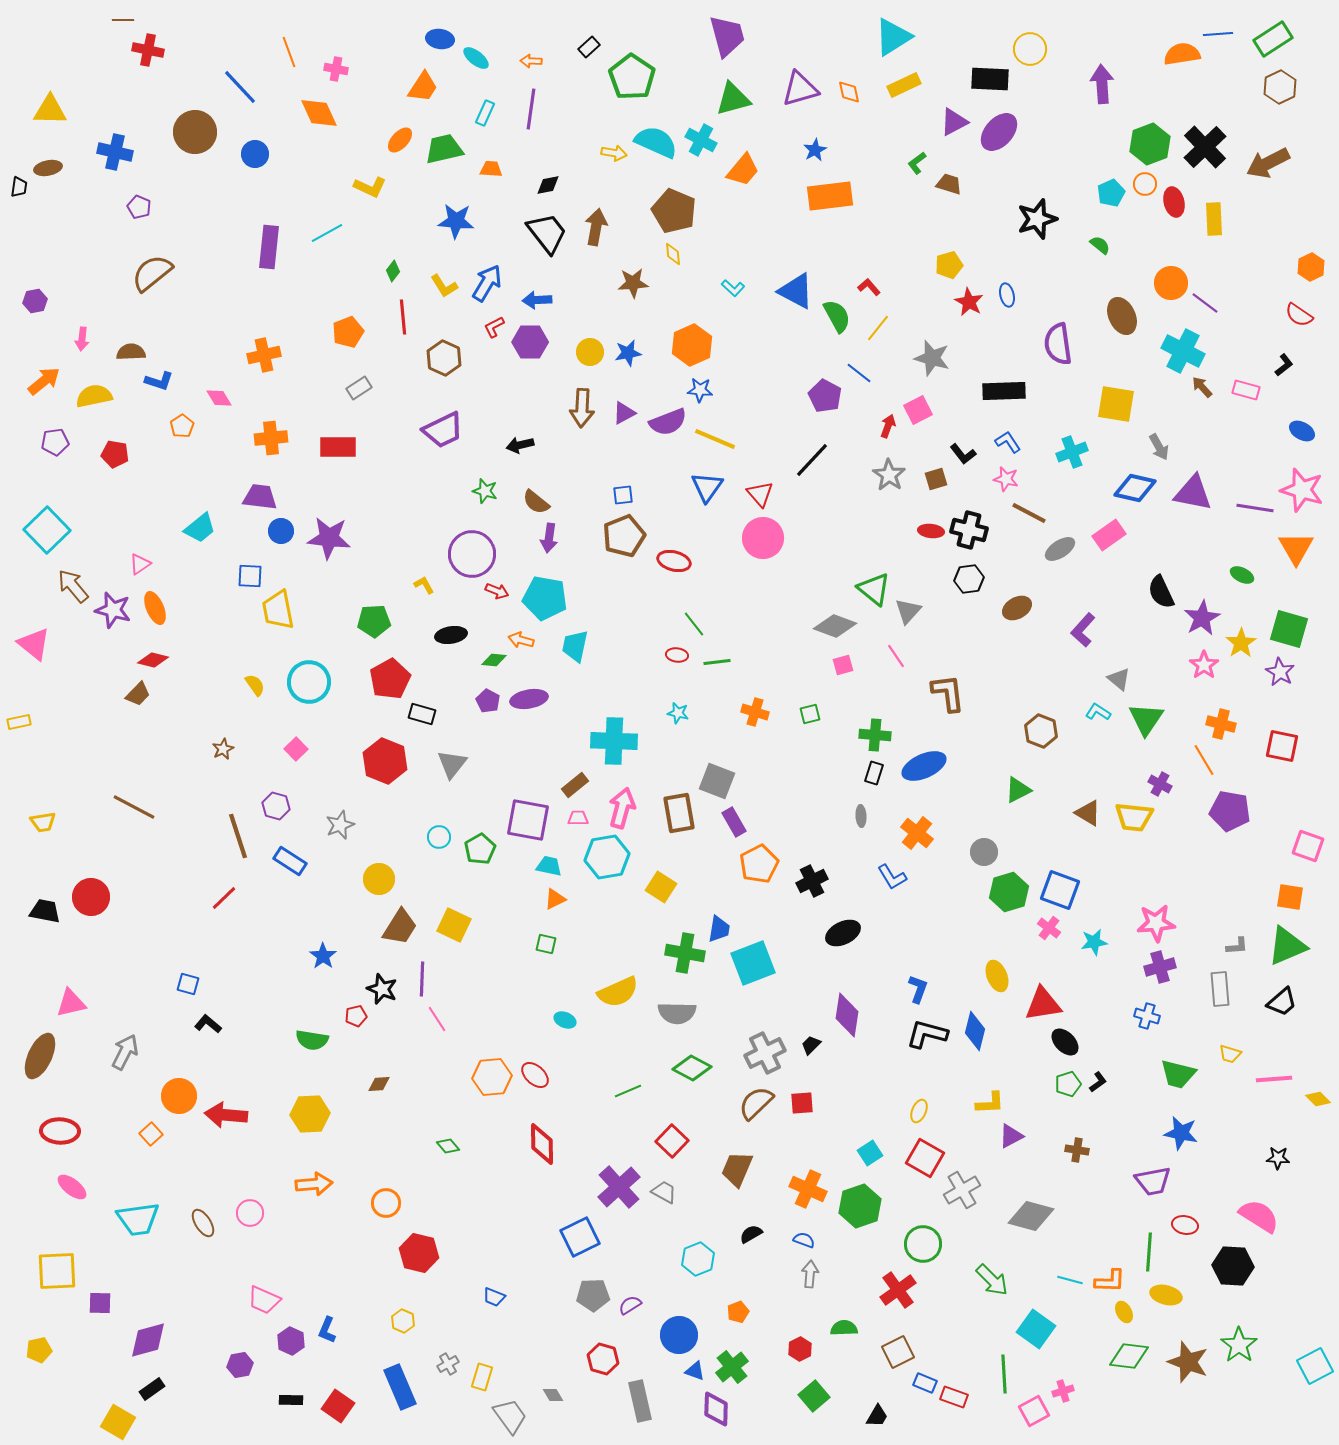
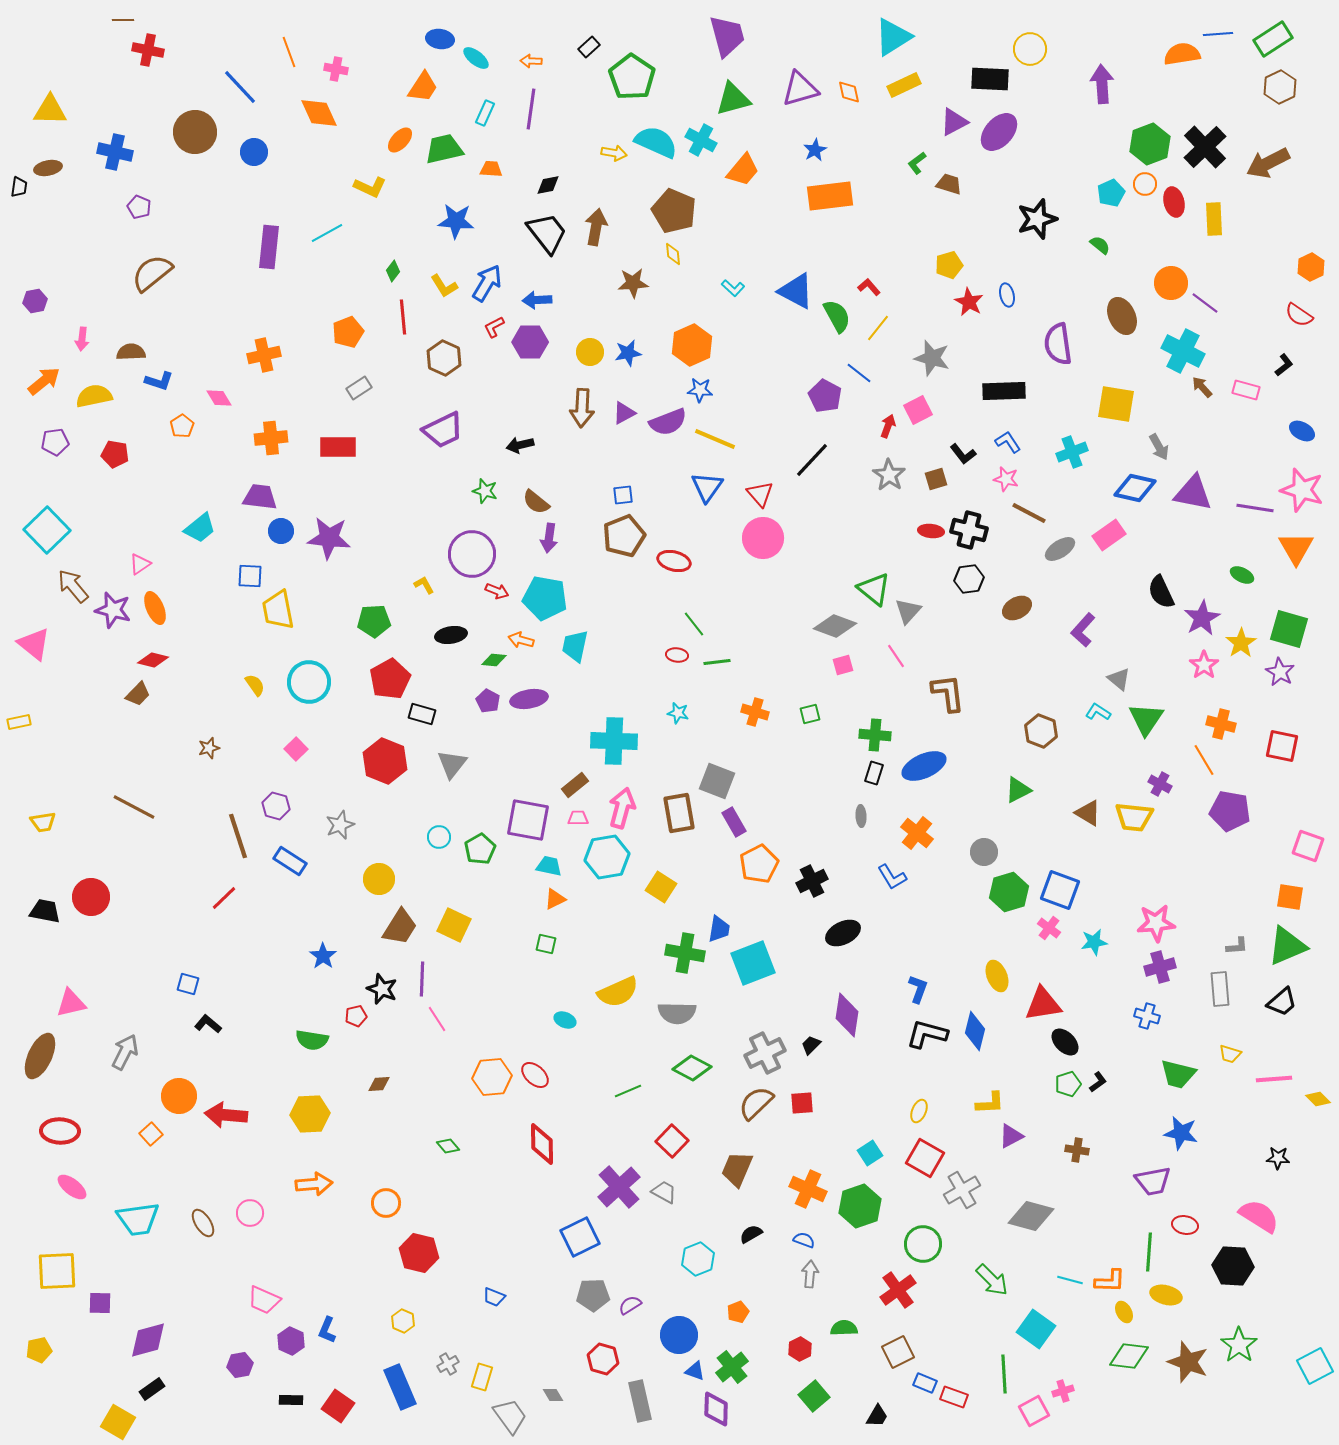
blue circle at (255, 154): moved 1 px left, 2 px up
brown star at (223, 749): moved 14 px left, 1 px up; rotated 10 degrees clockwise
